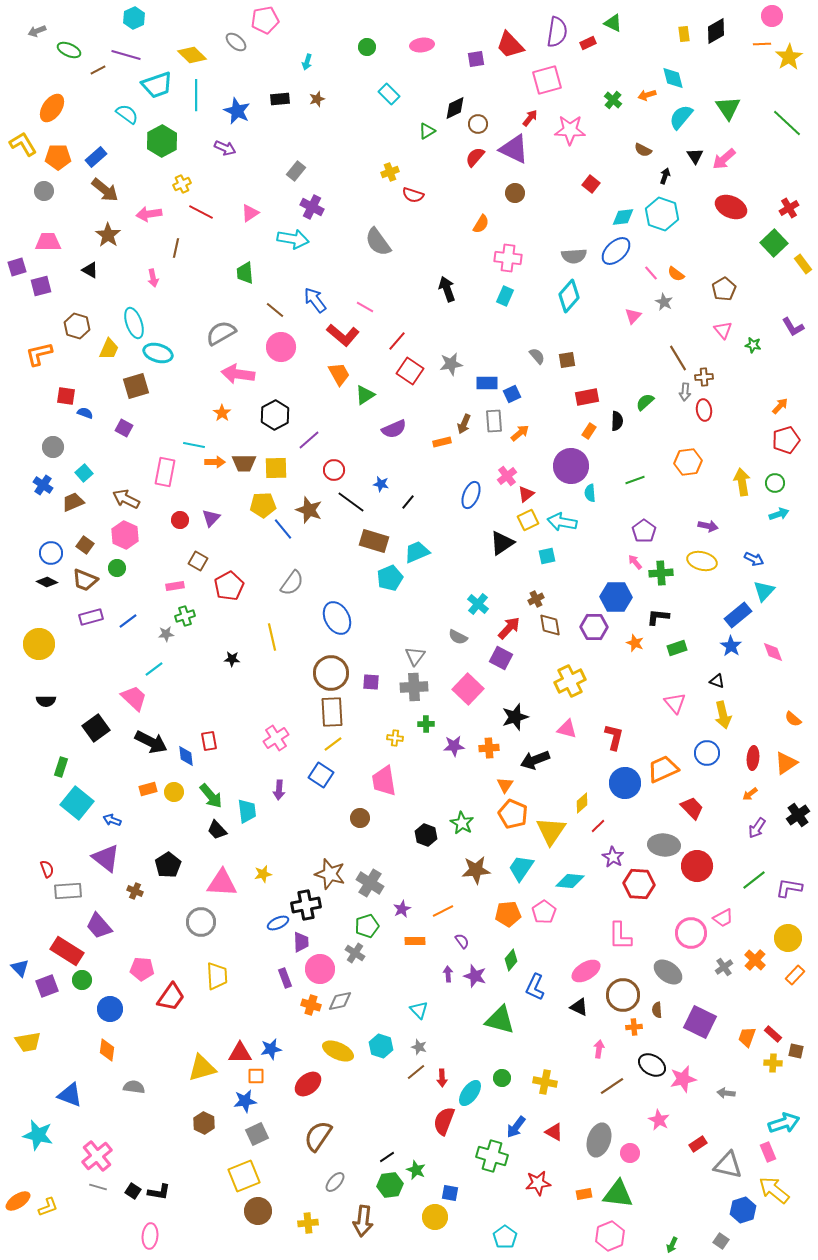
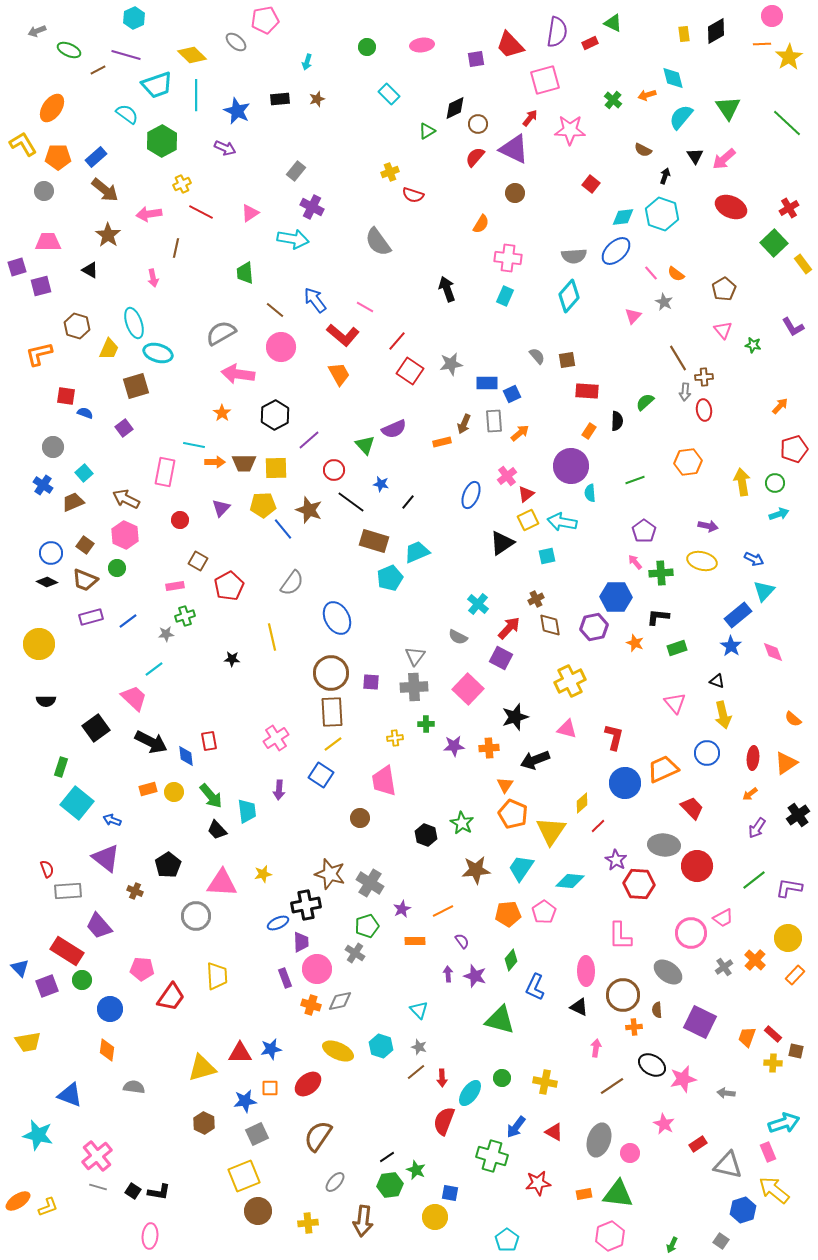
red rectangle at (588, 43): moved 2 px right
pink square at (547, 80): moved 2 px left
green triangle at (365, 395): moved 50 px down; rotated 40 degrees counterclockwise
red rectangle at (587, 397): moved 6 px up; rotated 15 degrees clockwise
purple square at (124, 428): rotated 24 degrees clockwise
red pentagon at (786, 440): moved 8 px right, 9 px down
purple triangle at (211, 518): moved 10 px right, 10 px up
purple hexagon at (594, 627): rotated 12 degrees counterclockwise
yellow cross at (395, 738): rotated 14 degrees counterclockwise
purple star at (613, 857): moved 3 px right, 3 px down
gray circle at (201, 922): moved 5 px left, 6 px up
pink circle at (320, 969): moved 3 px left
pink ellipse at (586, 971): rotated 60 degrees counterclockwise
pink arrow at (599, 1049): moved 3 px left, 1 px up
orange square at (256, 1076): moved 14 px right, 12 px down
pink star at (659, 1120): moved 5 px right, 4 px down
cyan pentagon at (505, 1237): moved 2 px right, 3 px down
